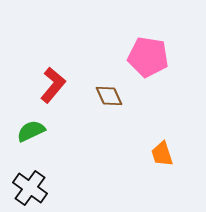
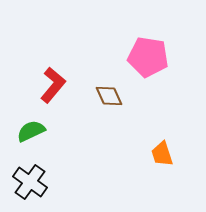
black cross: moved 6 px up
